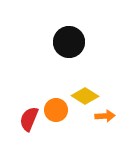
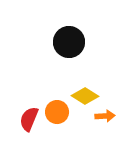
orange circle: moved 1 px right, 2 px down
